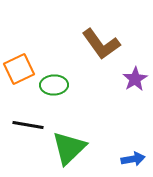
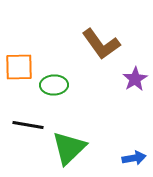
orange square: moved 2 px up; rotated 24 degrees clockwise
blue arrow: moved 1 px right, 1 px up
